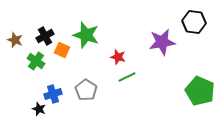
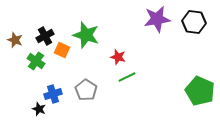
purple star: moved 5 px left, 23 px up
